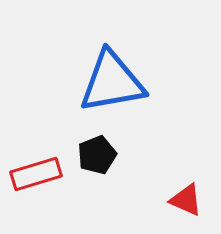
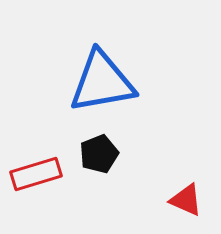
blue triangle: moved 10 px left
black pentagon: moved 2 px right, 1 px up
